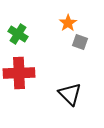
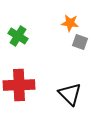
orange star: moved 2 px right; rotated 30 degrees counterclockwise
green cross: moved 2 px down
red cross: moved 12 px down
